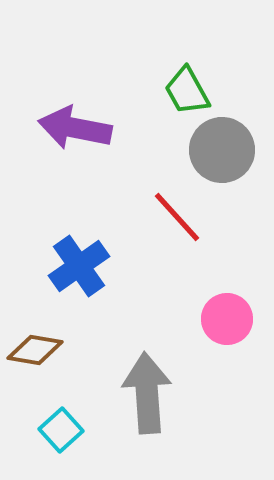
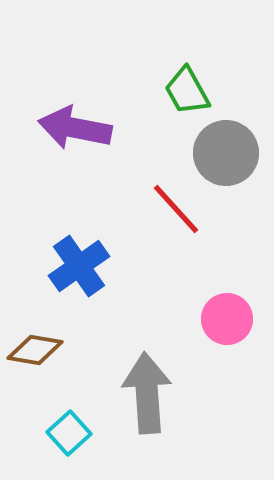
gray circle: moved 4 px right, 3 px down
red line: moved 1 px left, 8 px up
cyan square: moved 8 px right, 3 px down
